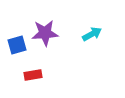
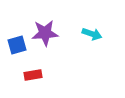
cyan arrow: rotated 48 degrees clockwise
